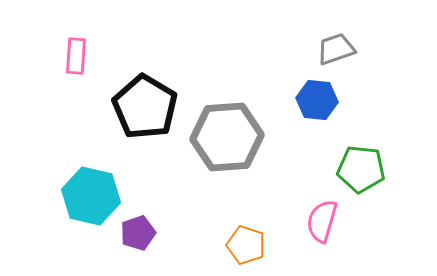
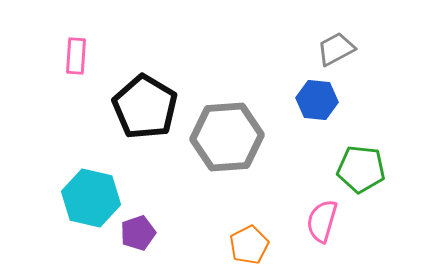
gray trapezoid: rotated 9 degrees counterclockwise
cyan hexagon: moved 2 px down
orange pentagon: moved 3 px right; rotated 27 degrees clockwise
